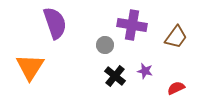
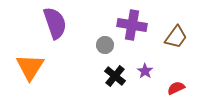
purple star: rotated 21 degrees clockwise
